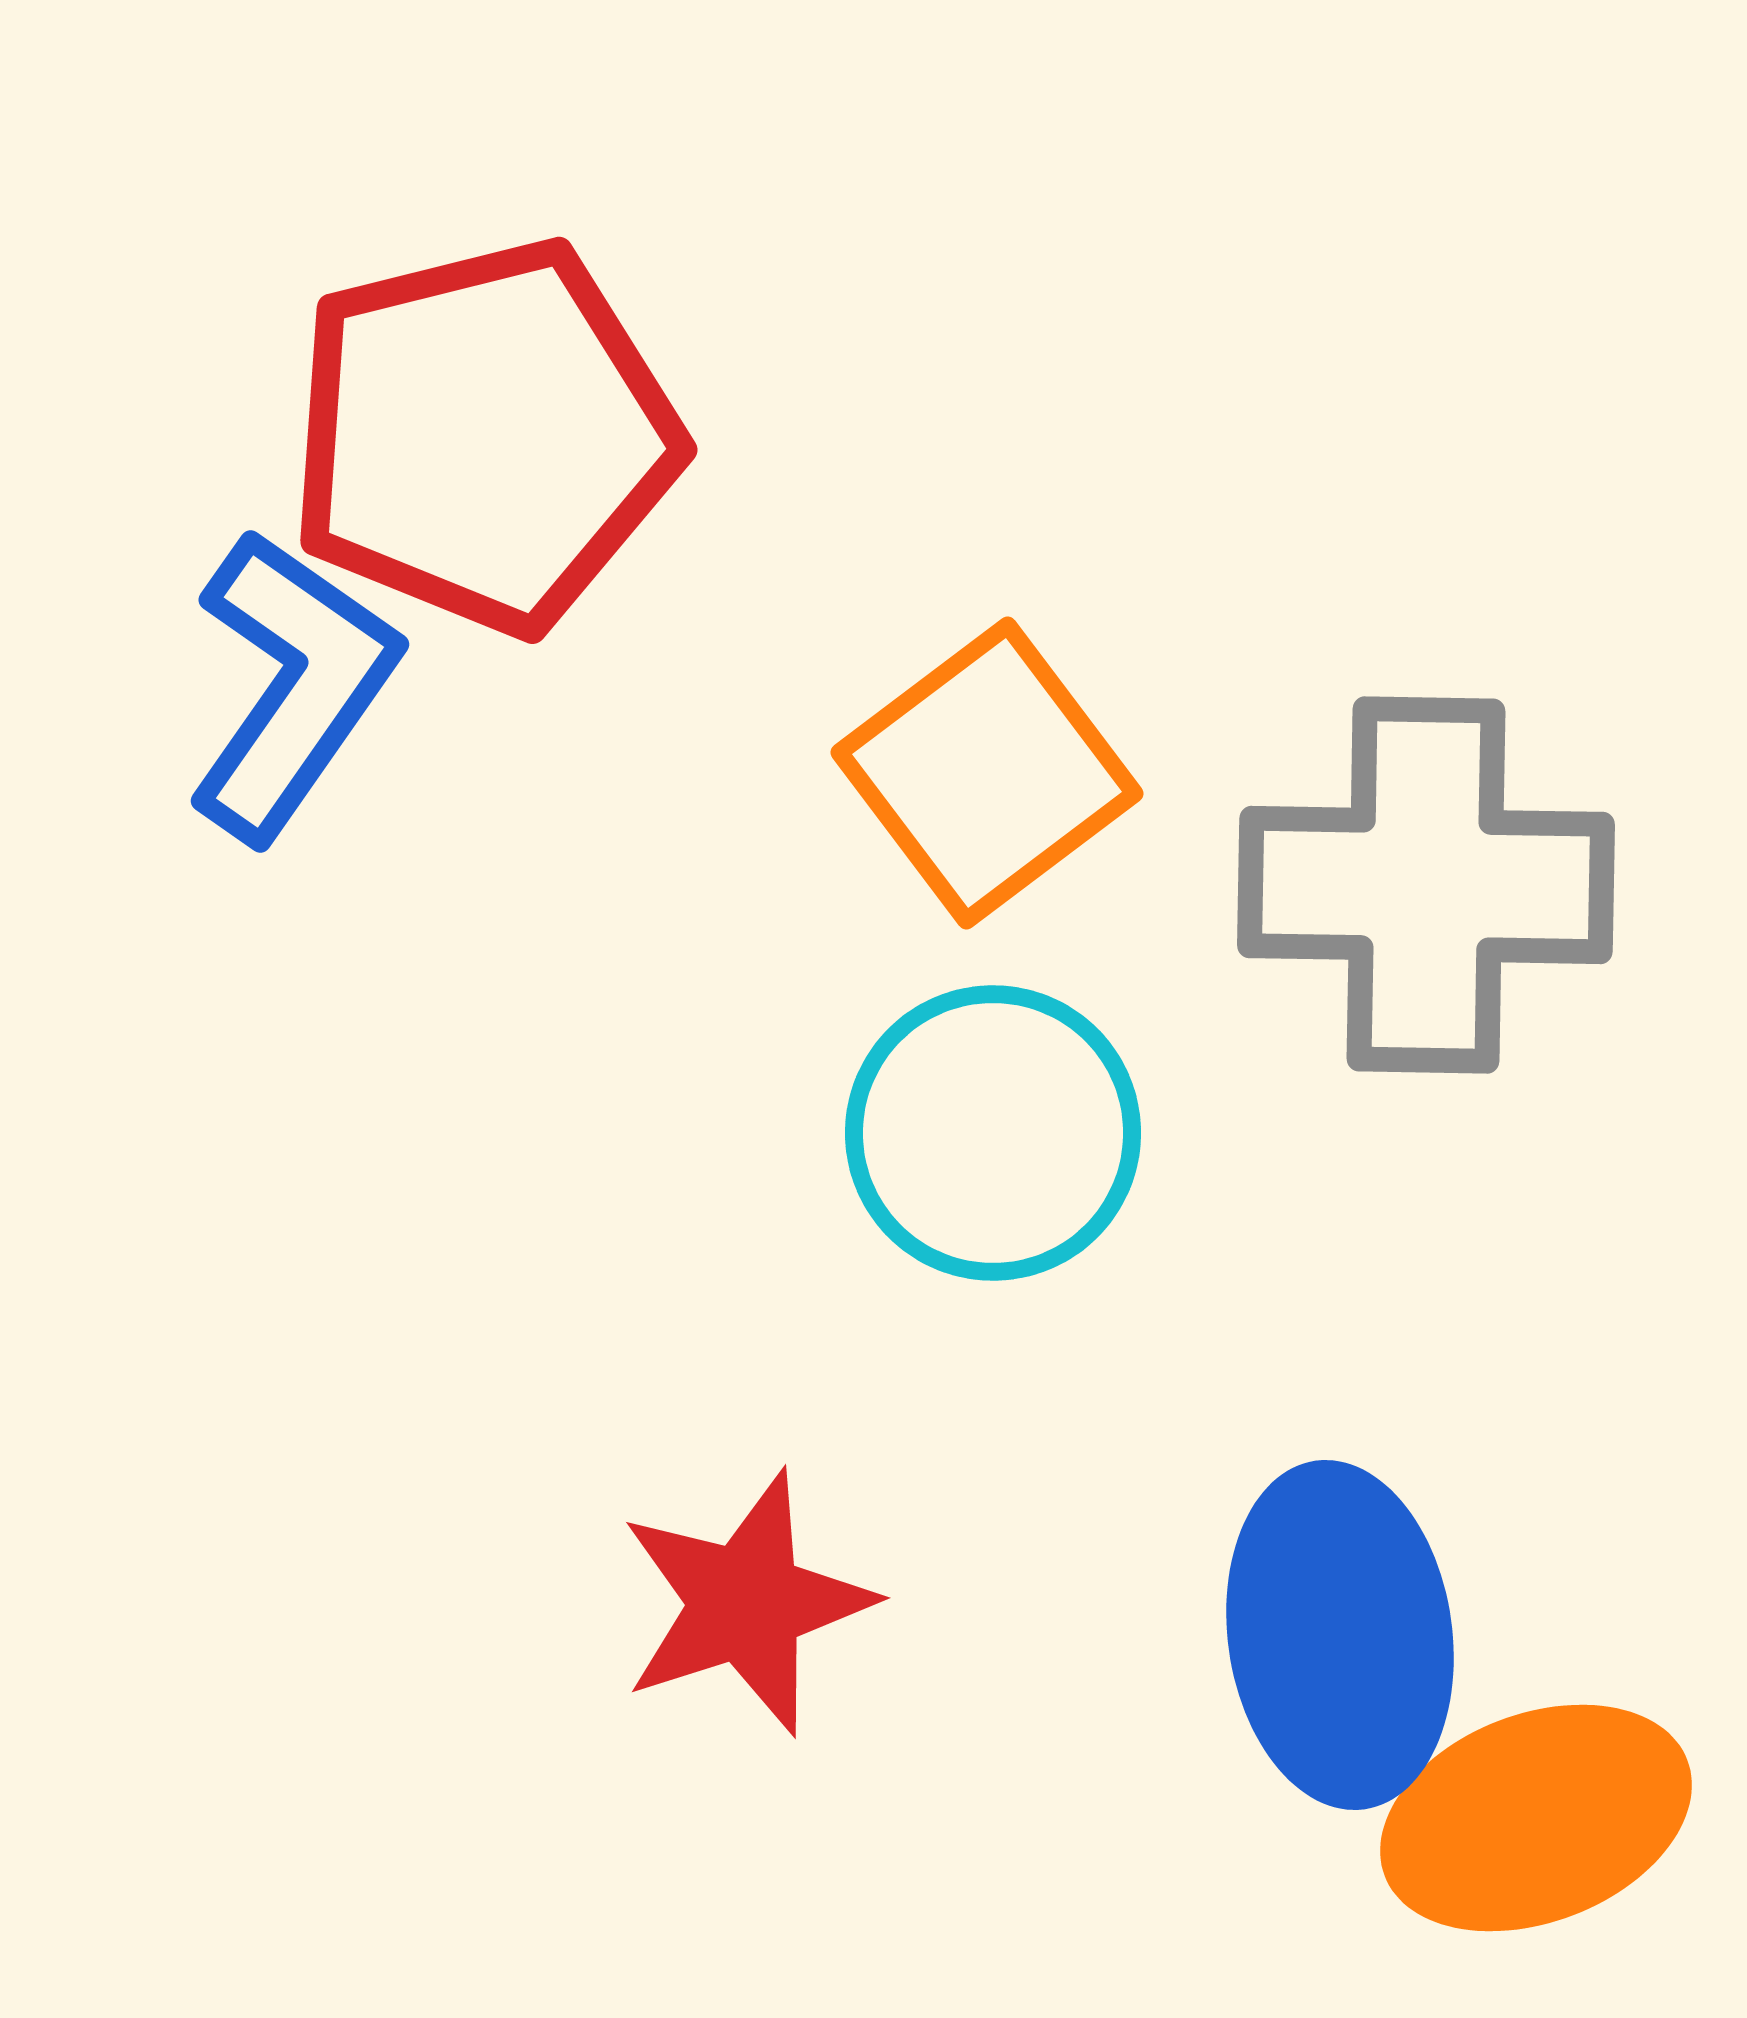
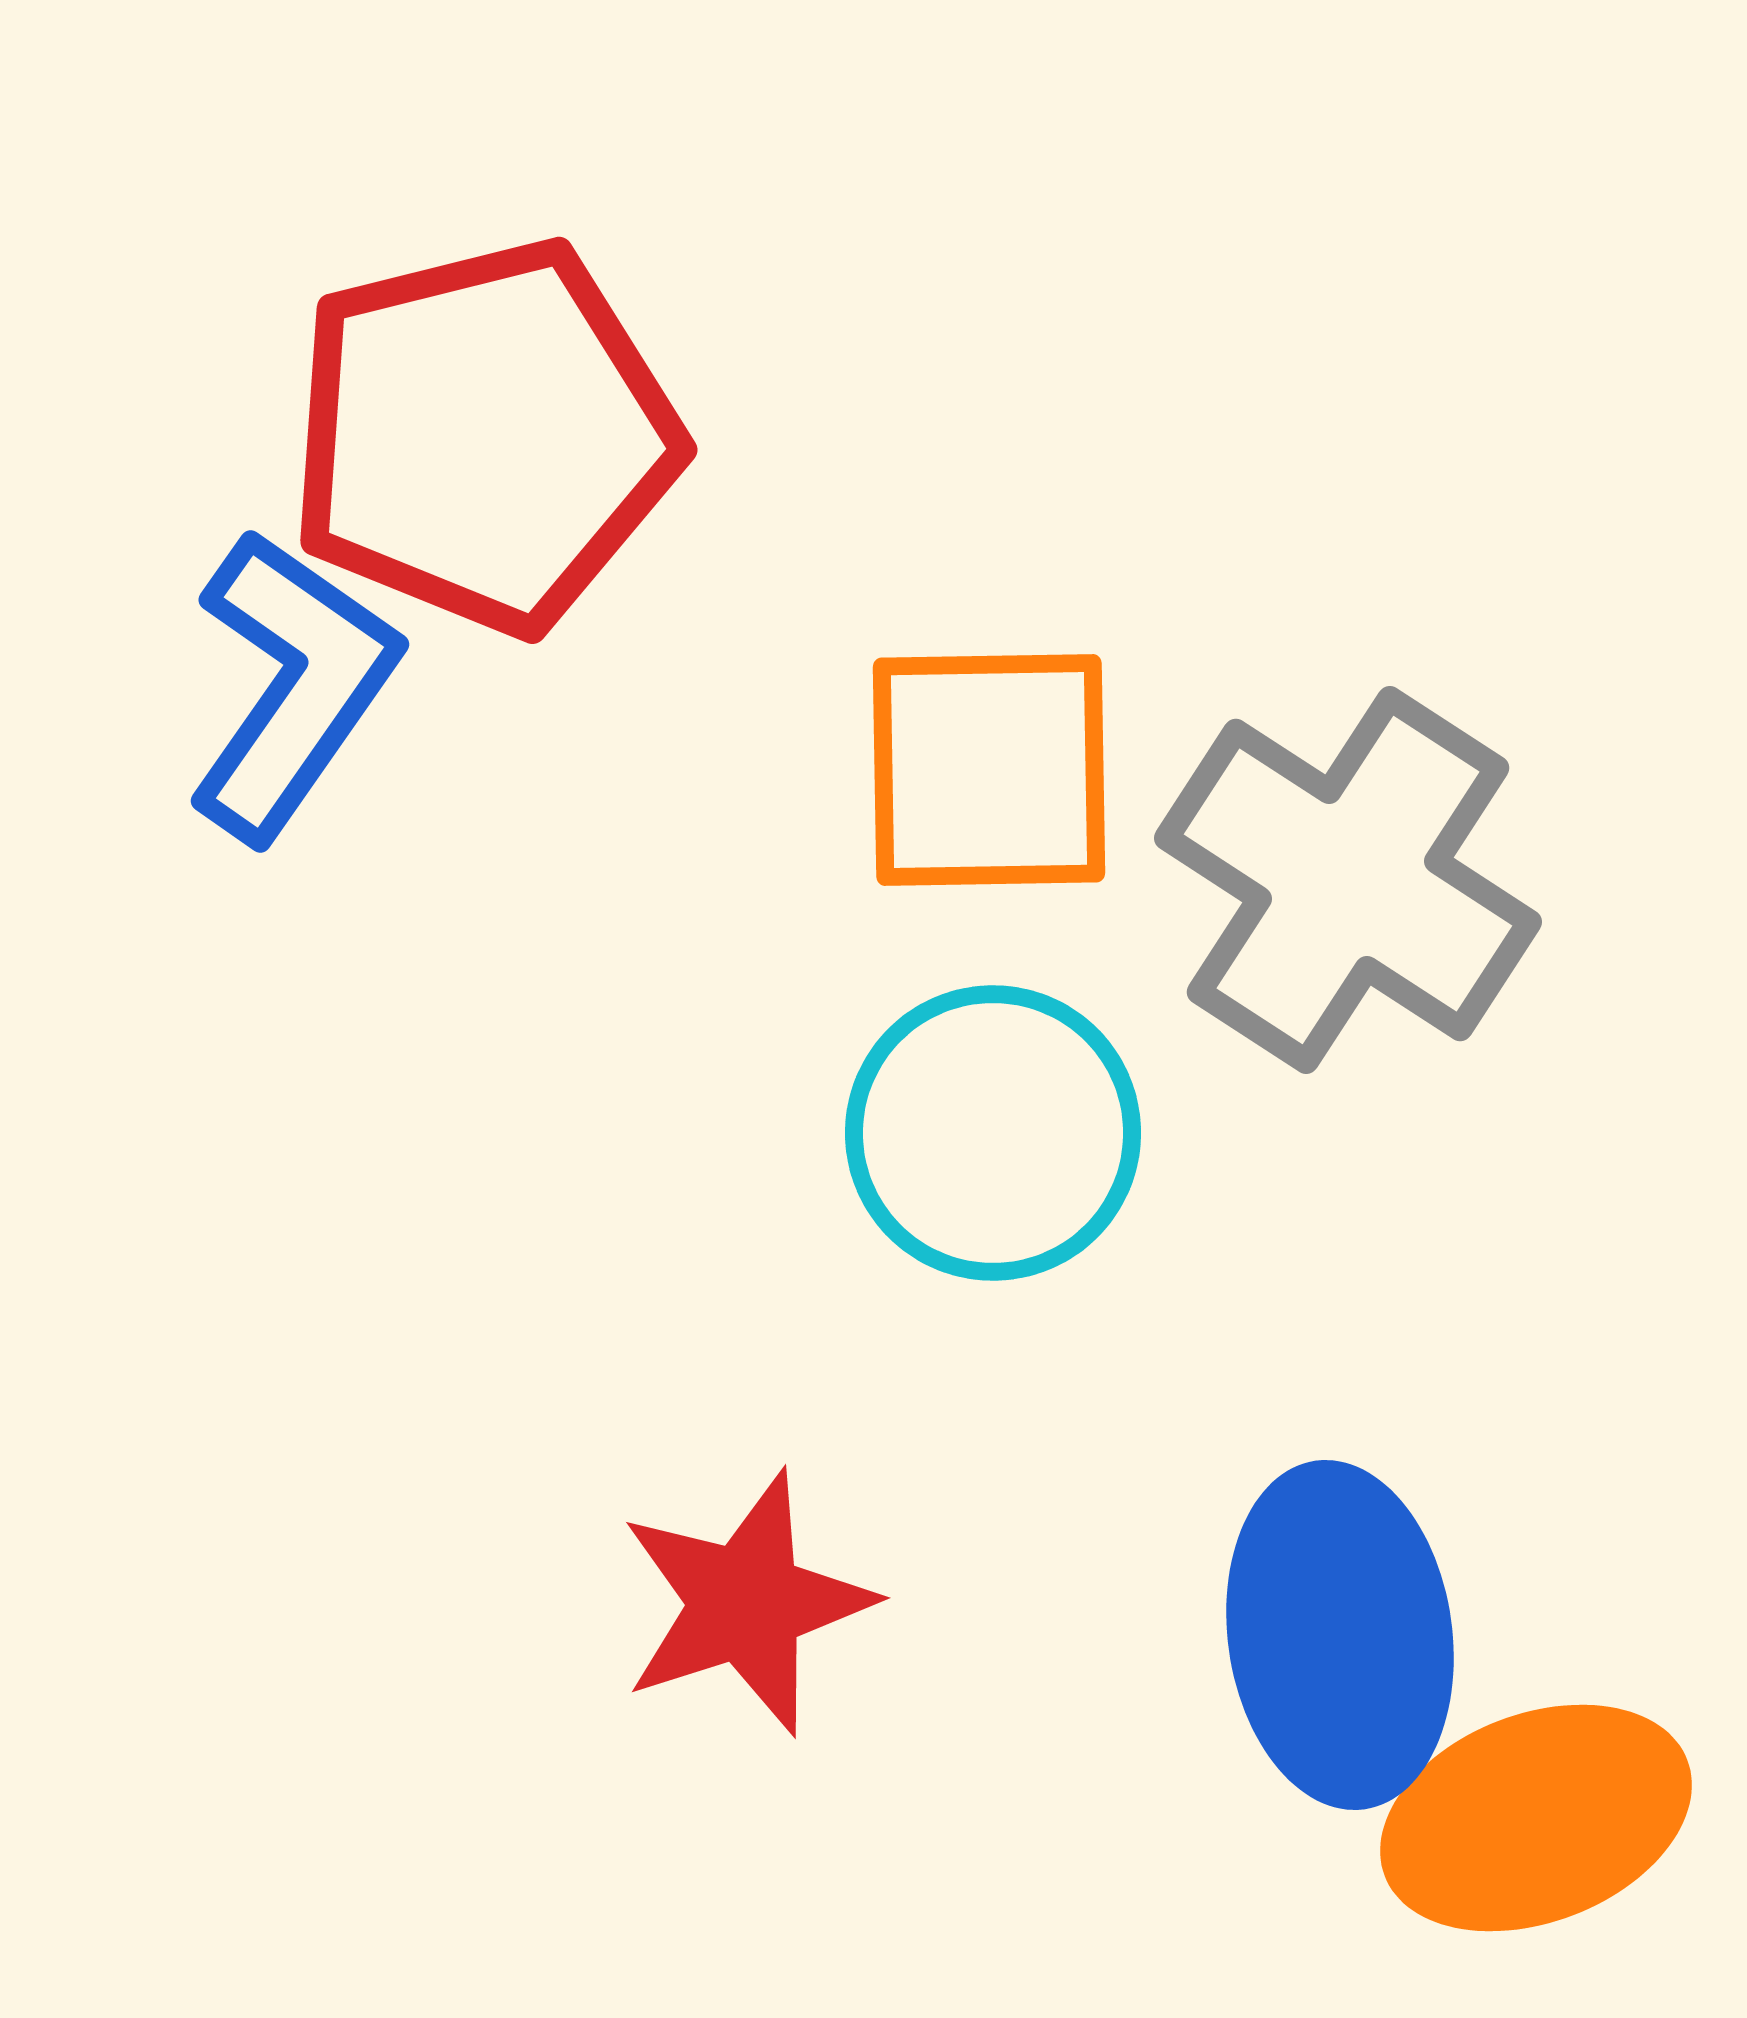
orange square: moved 2 px right, 3 px up; rotated 36 degrees clockwise
gray cross: moved 78 px left, 5 px up; rotated 32 degrees clockwise
